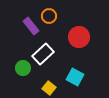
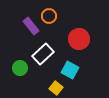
red circle: moved 2 px down
green circle: moved 3 px left
cyan square: moved 5 px left, 7 px up
yellow square: moved 7 px right
